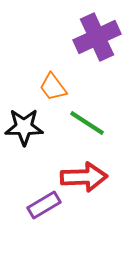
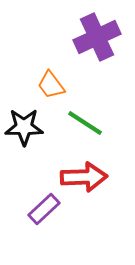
orange trapezoid: moved 2 px left, 2 px up
green line: moved 2 px left
purple rectangle: moved 4 px down; rotated 12 degrees counterclockwise
